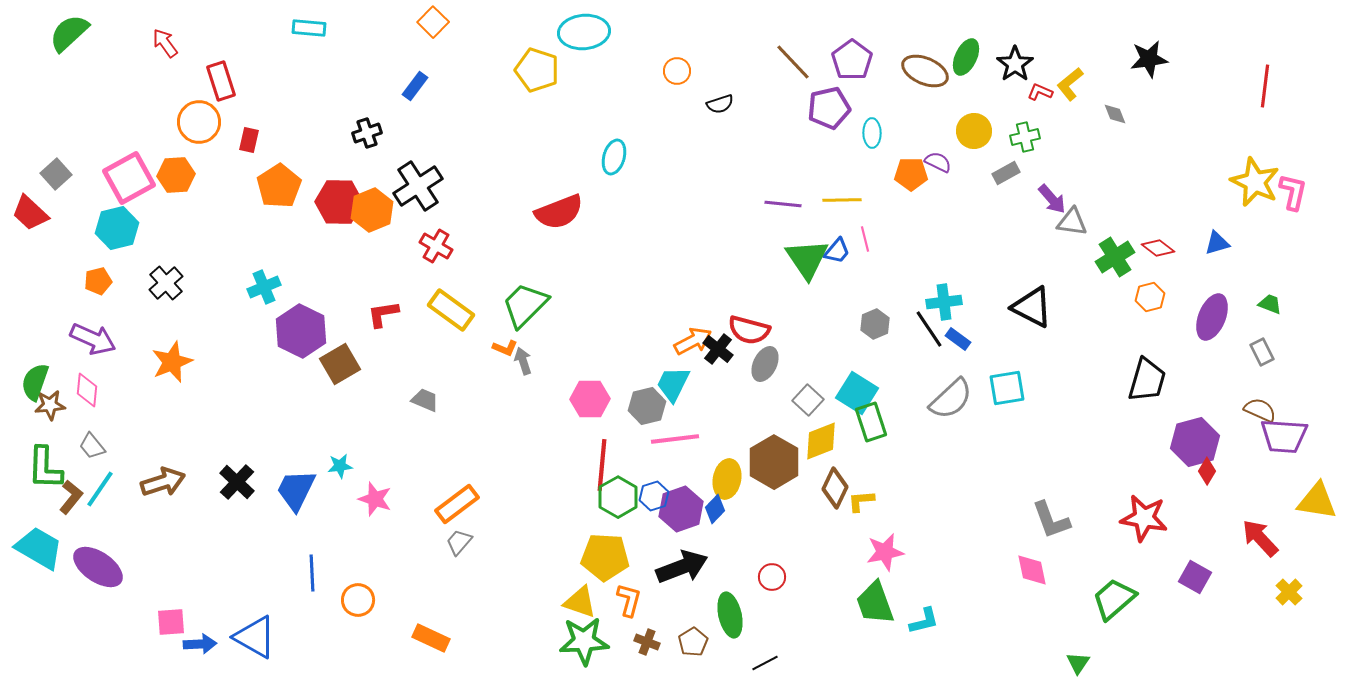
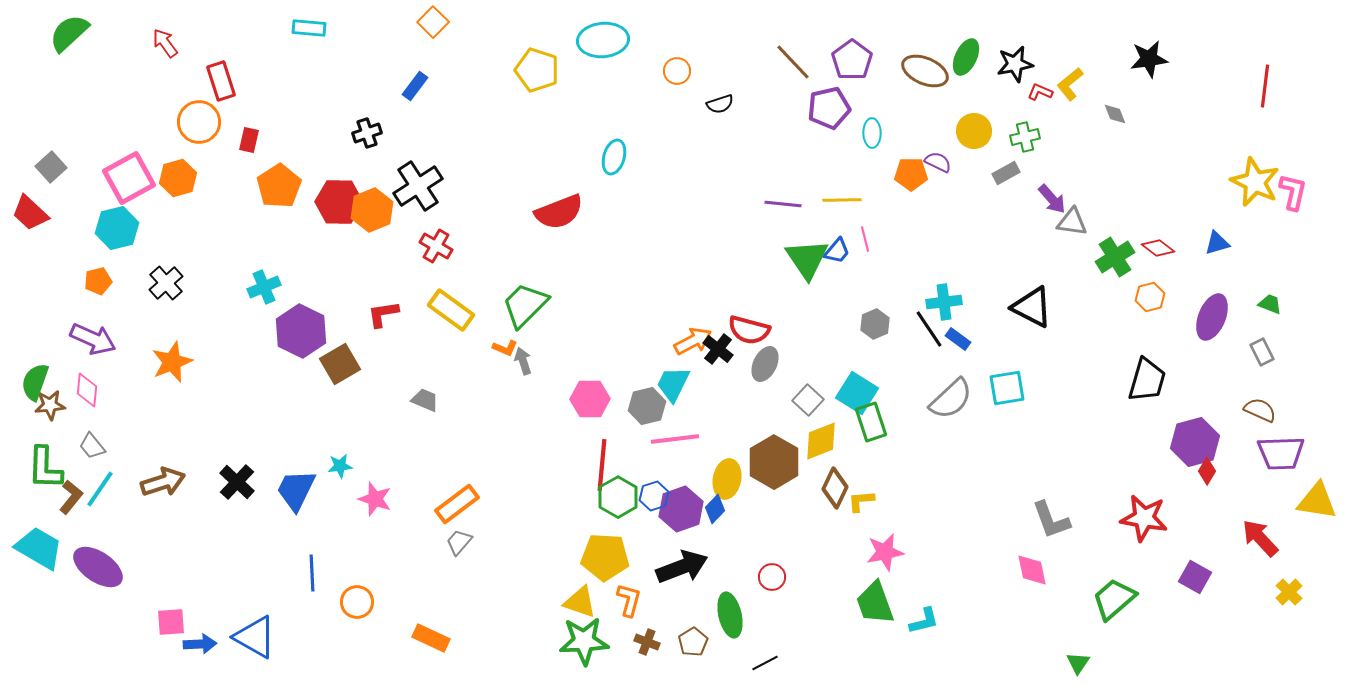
cyan ellipse at (584, 32): moved 19 px right, 8 px down
black star at (1015, 64): rotated 24 degrees clockwise
gray square at (56, 174): moved 5 px left, 7 px up
orange hexagon at (176, 175): moved 2 px right, 3 px down; rotated 12 degrees counterclockwise
purple trapezoid at (1284, 436): moved 3 px left, 17 px down; rotated 6 degrees counterclockwise
orange circle at (358, 600): moved 1 px left, 2 px down
